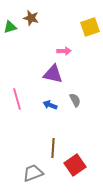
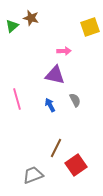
green triangle: moved 2 px right, 1 px up; rotated 24 degrees counterclockwise
purple triangle: moved 2 px right, 1 px down
blue arrow: rotated 40 degrees clockwise
brown line: moved 3 px right; rotated 24 degrees clockwise
red square: moved 1 px right
gray trapezoid: moved 2 px down
